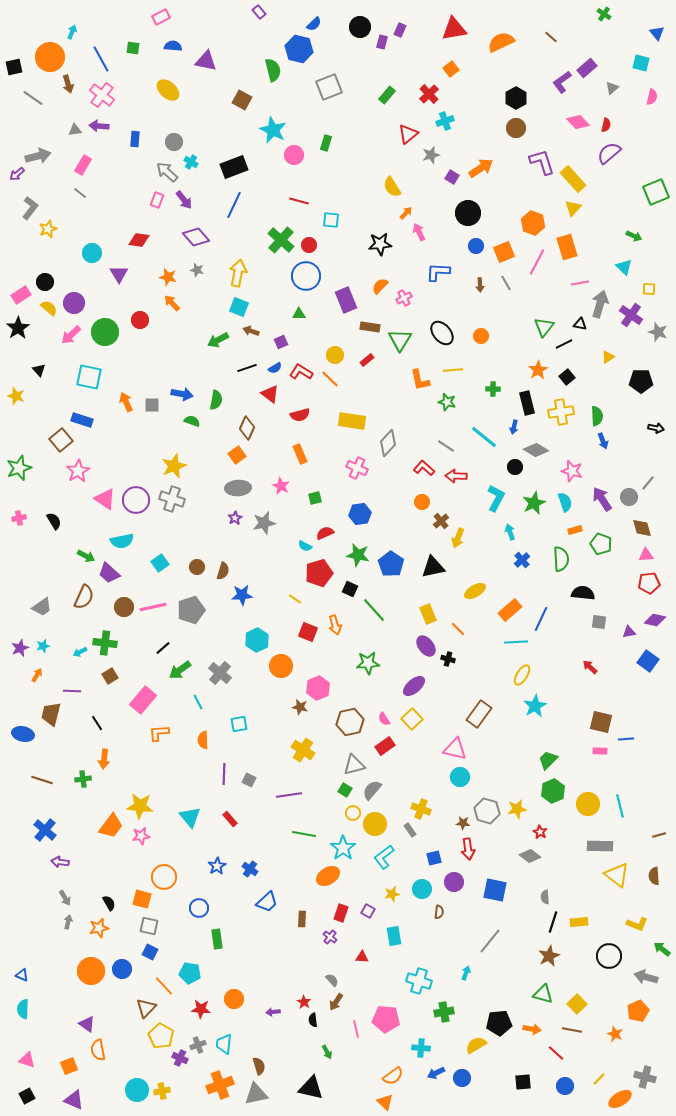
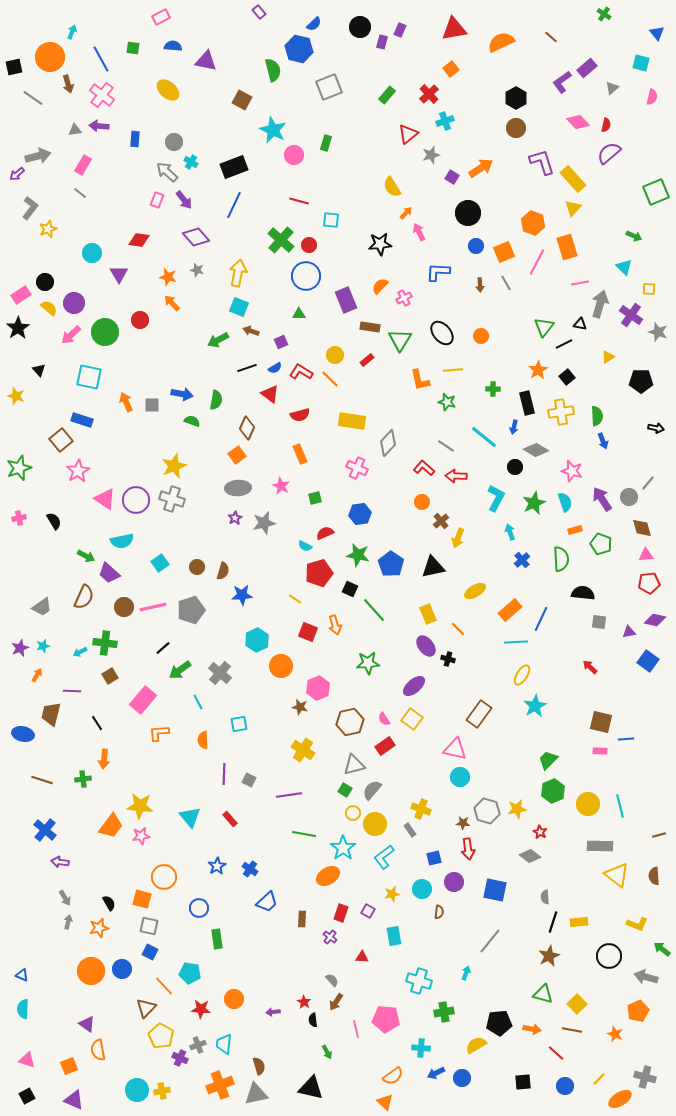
yellow square at (412, 719): rotated 10 degrees counterclockwise
